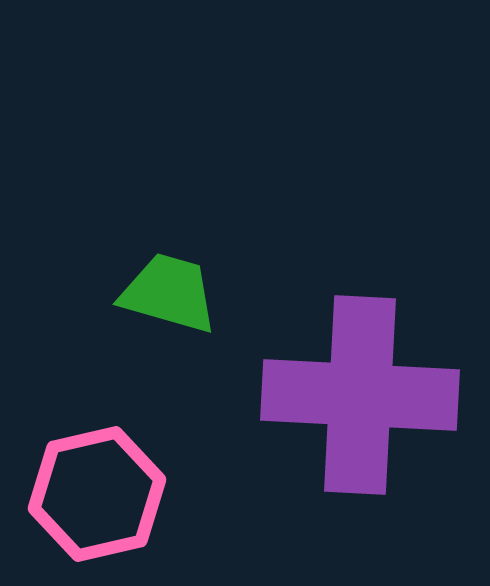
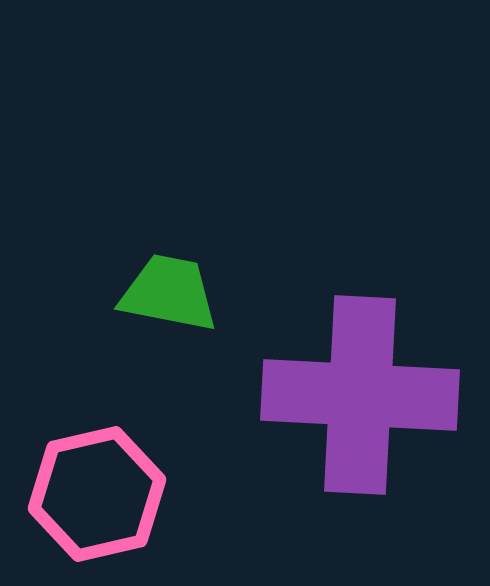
green trapezoid: rotated 5 degrees counterclockwise
